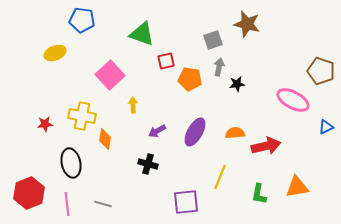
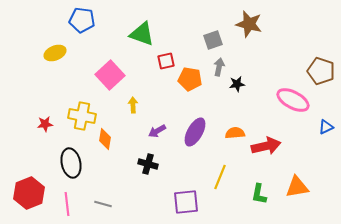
brown star: moved 2 px right
